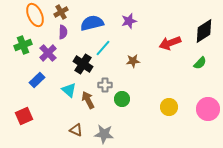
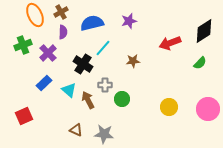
blue rectangle: moved 7 px right, 3 px down
